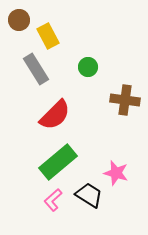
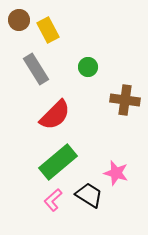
yellow rectangle: moved 6 px up
